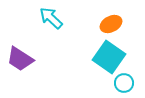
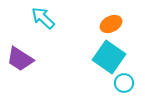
cyan arrow: moved 8 px left
